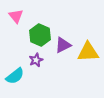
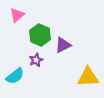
pink triangle: moved 1 px right, 1 px up; rotated 28 degrees clockwise
yellow triangle: moved 25 px down
